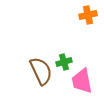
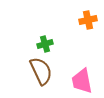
orange cross: moved 5 px down
green cross: moved 19 px left, 18 px up
